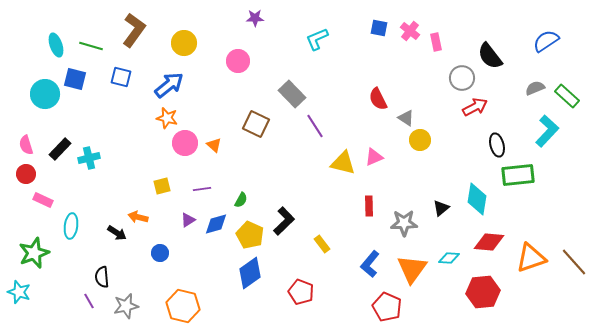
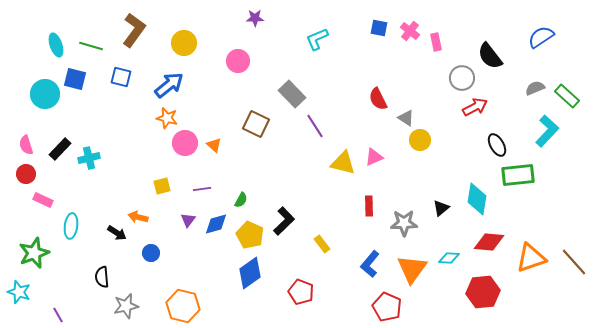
blue semicircle at (546, 41): moved 5 px left, 4 px up
black ellipse at (497, 145): rotated 15 degrees counterclockwise
purple triangle at (188, 220): rotated 21 degrees counterclockwise
blue circle at (160, 253): moved 9 px left
purple line at (89, 301): moved 31 px left, 14 px down
